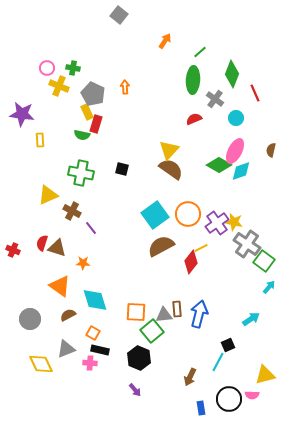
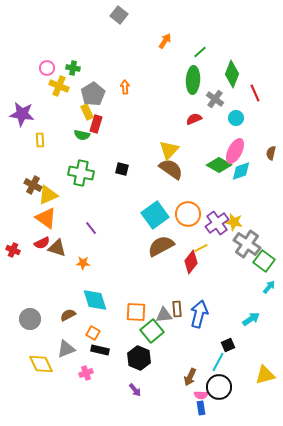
gray pentagon at (93, 94): rotated 15 degrees clockwise
brown semicircle at (271, 150): moved 3 px down
brown cross at (72, 211): moved 39 px left, 26 px up
red semicircle at (42, 243): rotated 133 degrees counterclockwise
orange triangle at (60, 286): moved 14 px left, 68 px up
pink cross at (90, 363): moved 4 px left, 10 px down; rotated 24 degrees counterclockwise
pink semicircle at (252, 395): moved 51 px left
black circle at (229, 399): moved 10 px left, 12 px up
